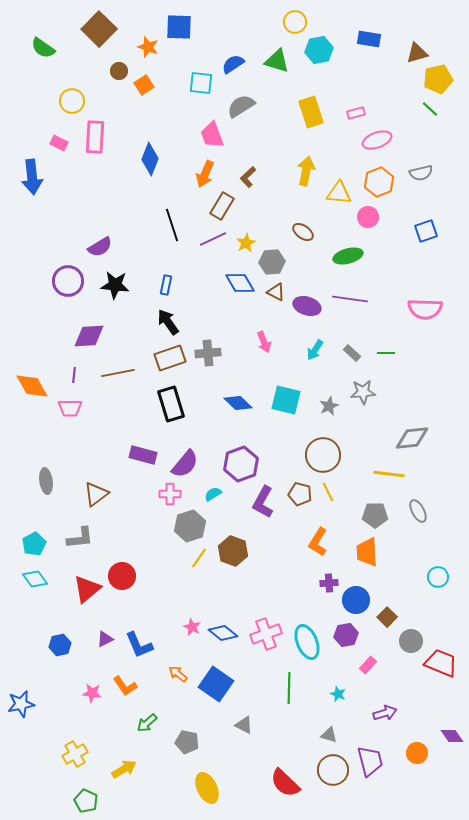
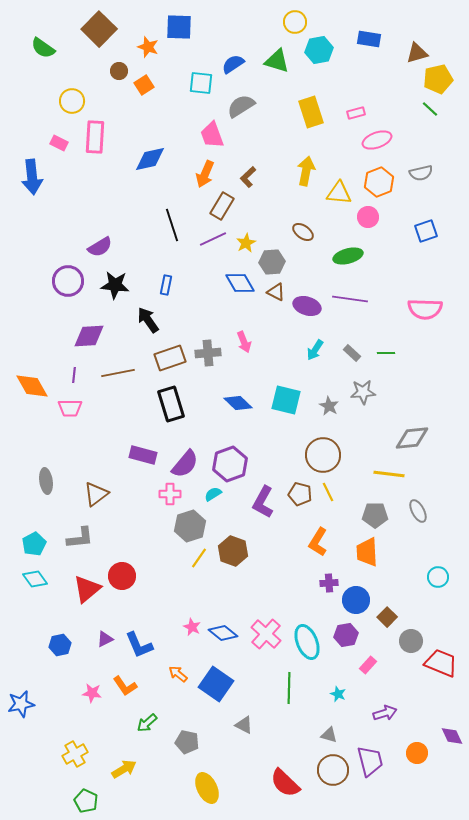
blue diamond at (150, 159): rotated 56 degrees clockwise
black arrow at (168, 322): moved 20 px left, 2 px up
pink arrow at (264, 342): moved 20 px left
gray star at (329, 406): rotated 18 degrees counterclockwise
purple hexagon at (241, 464): moved 11 px left
pink cross at (266, 634): rotated 28 degrees counterclockwise
purple diamond at (452, 736): rotated 10 degrees clockwise
